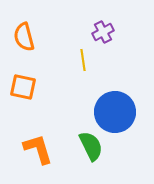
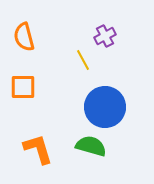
purple cross: moved 2 px right, 4 px down
yellow line: rotated 20 degrees counterclockwise
orange square: rotated 12 degrees counterclockwise
blue circle: moved 10 px left, 5 px up
green semicircle: rotated 48 degrees counterclockwise
